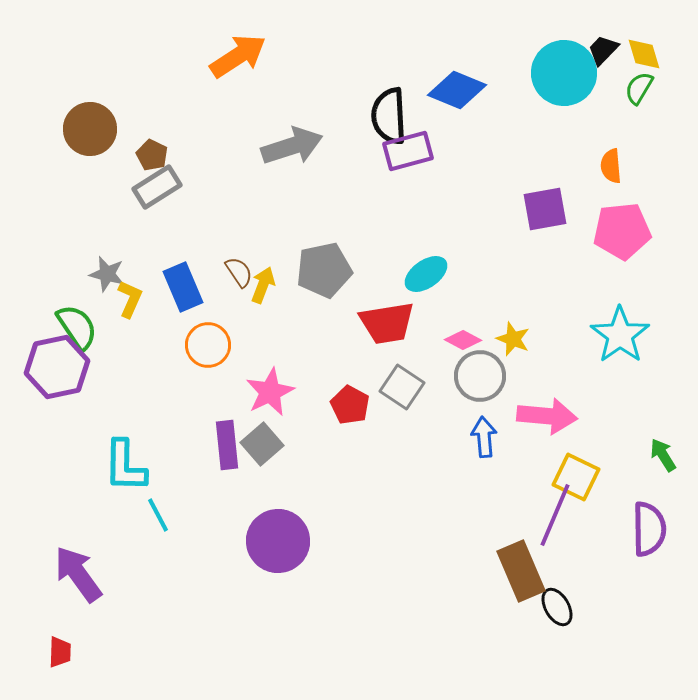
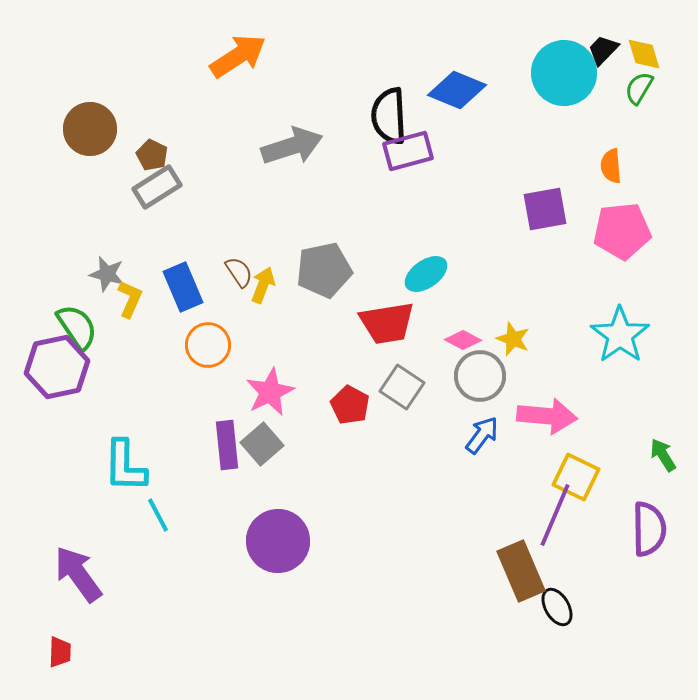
blue arrow at (484, 437): moved 2 px left, 2 px up; rotated 42 degrees clockwise
